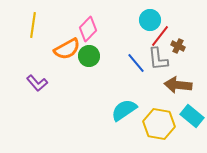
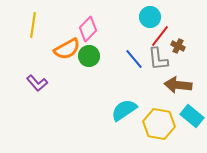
cyan circle: moved 3 px up
blue line: moved 2 px left, 4 px up
